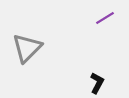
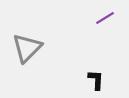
black L-shape: moved 1 px left, 3 px up; rotated 25 degrees counterclockwise
